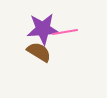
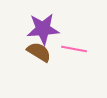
pink line: moved 9 px right, 17 px down; rotated 20 degrees clockwise
